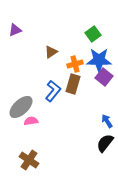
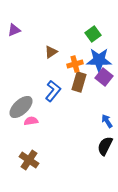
purple triangle: moved 1 px left
brown rectangle: moved 6 px right, 2 px up
black semicircle: moved 3 px down; rotated 12 degrees counterclockwise
